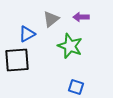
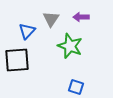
gray triangle: rotated 18 degrees counterclockwise
blue triangle: moved 3 px up; rotated 18 degrees counterclockwise
